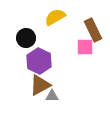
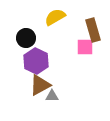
brown rectangle: rotated 10 degrees clockwise
purple hexagon: moved 3 px left
